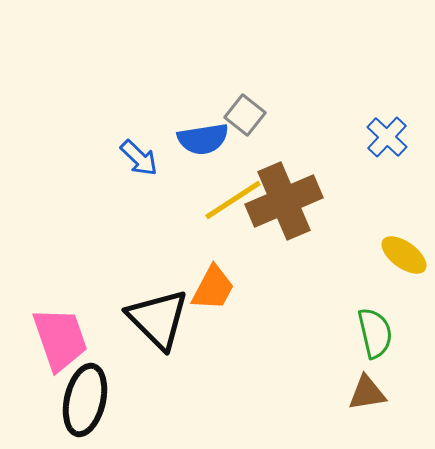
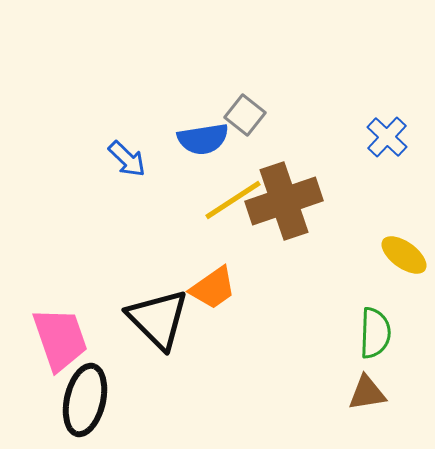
blue arrow: moved 12 px left, 1 px down
brown cross: rotated 4 degrees clockwise
orange trapezoid: rotated 27 degrees clockwise
green semicircle: rotated 15 degrees clockwise
